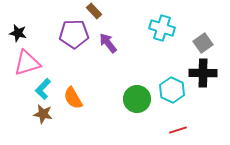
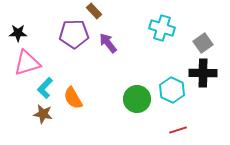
black star: rotated 12 degrees counterclockwise
cyan L-shape: moved 2 px right, 1 px up
